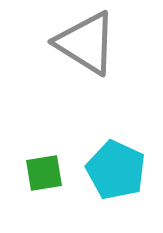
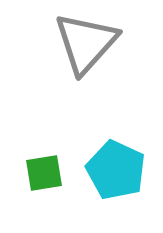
gray triangle: rotated 40 degrees clockwise
